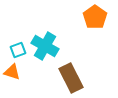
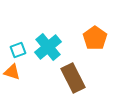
orange pentagon: moved 21 px down
cyan cross: moved 3 px right, 1 px down; rotated 20 degrees clockwise
brown rectangle: moved 2 px right
